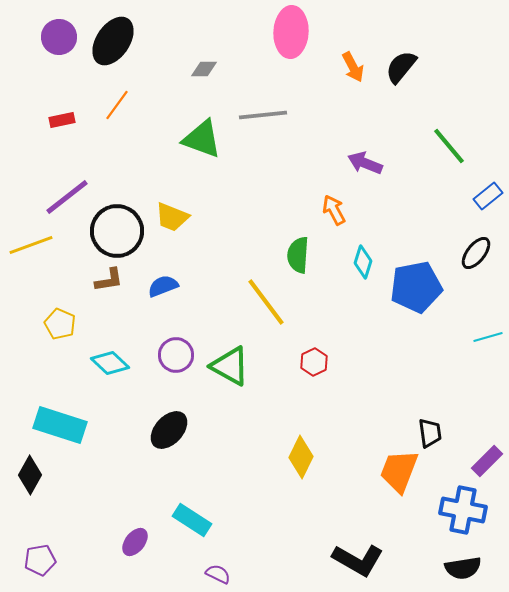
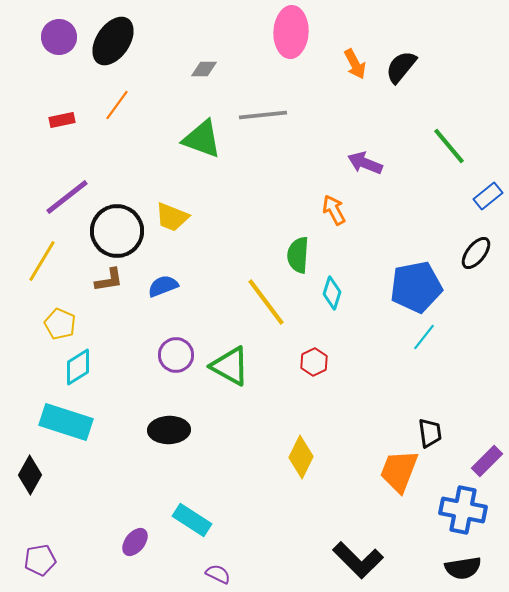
orange arrow at (353, 67): moved 2 px right, 3 px up
yellow line at (31, 245): moved 11 px right, 16 px down; rotated 39 degrees counterclockwise
cyan diamond at (363, 262): moved 31 px left, 31 px down
cyan line at (488, 337): moved 64 px left; rotated 36 degrees counterclockwise
cyan diamond at (110, 363): moved 32 px left, 4 px down; rotated 75 degrees counterclockwise
cyan rectangle at (60, 425): moved 6 px right, 3 px up
black ellipse at (169, 430): rotated 45 degrees clockwise
black L-shape at (358, 560): rotated 15 degrees clockwise
